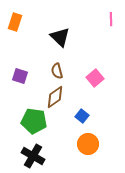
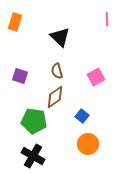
pink line: moved 4 px left
pink square: moved 1 px right, 1 px up; rotated 12 degrees clockwise
